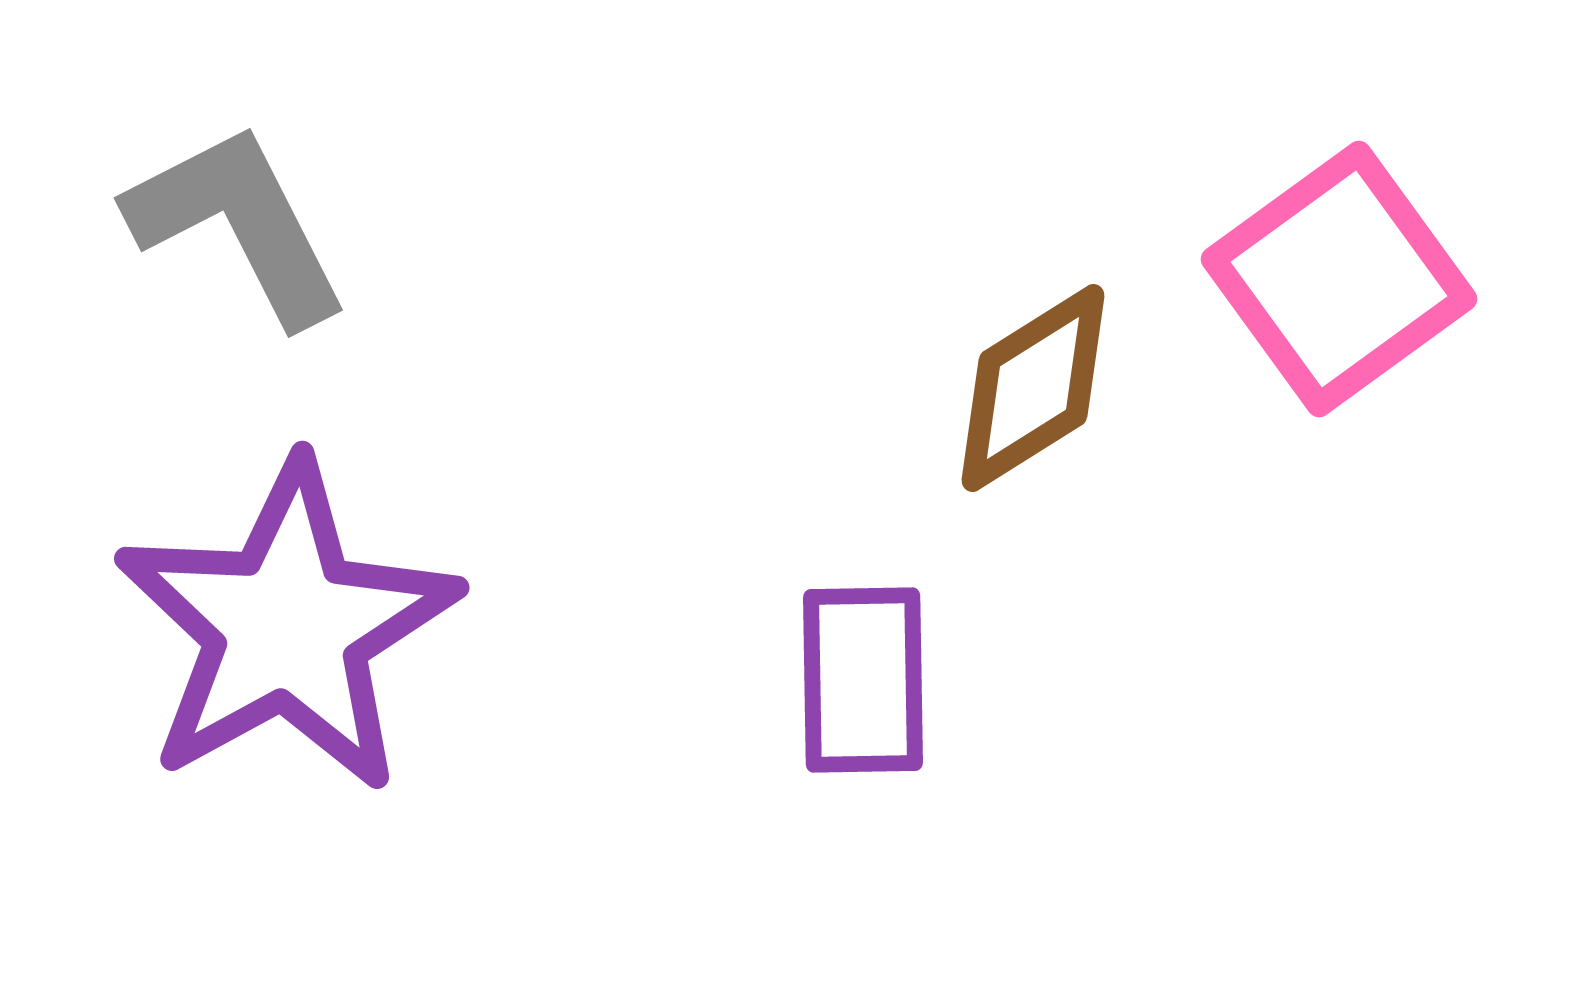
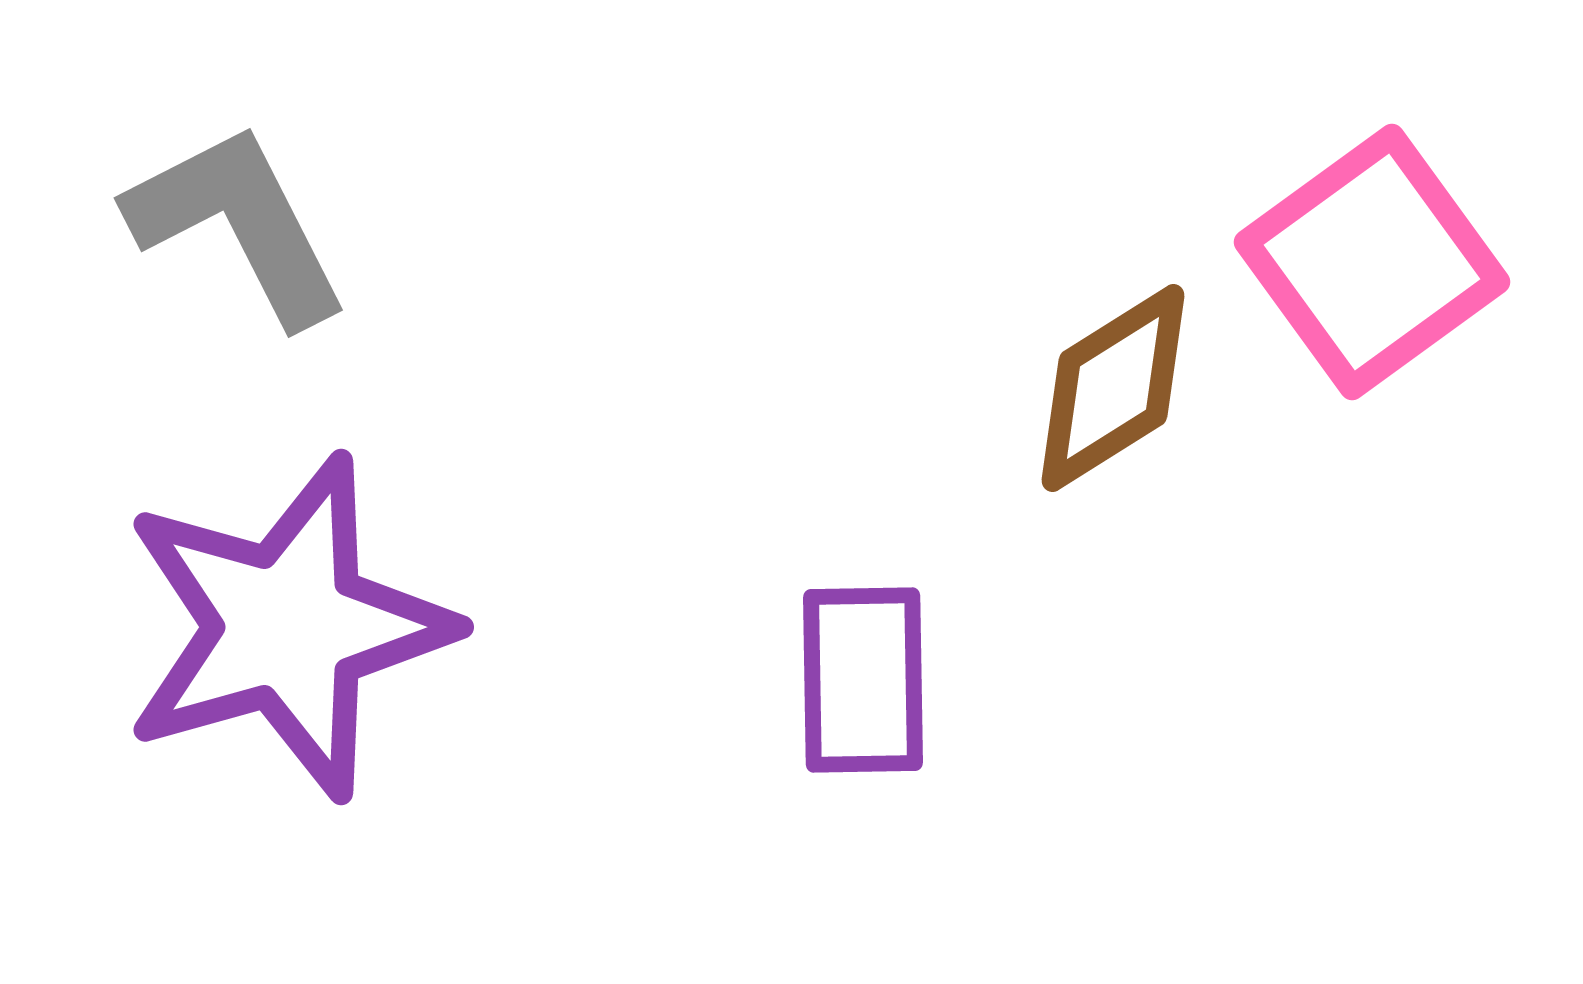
pink square: moved 33 px right, 17 px up
brown diamond: moved 80 px right
purple star: rotated 13 degrees clockwise
